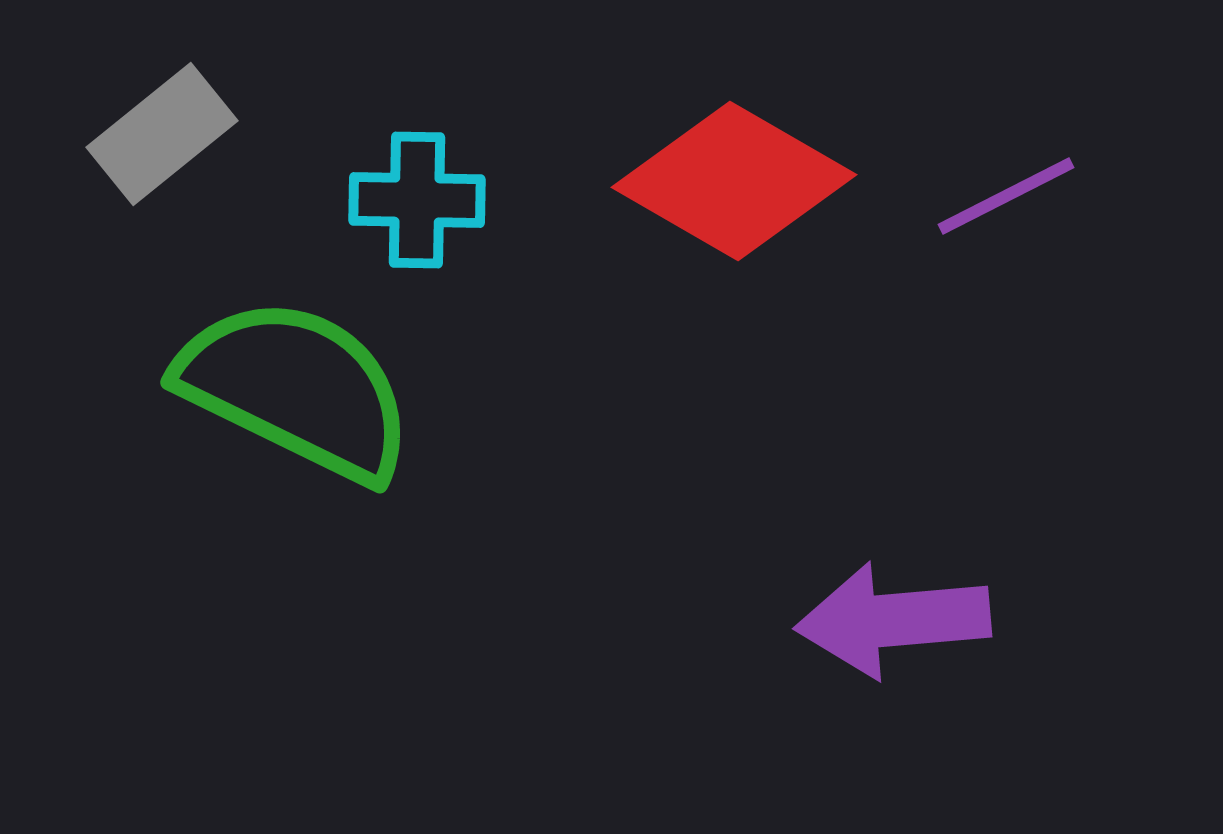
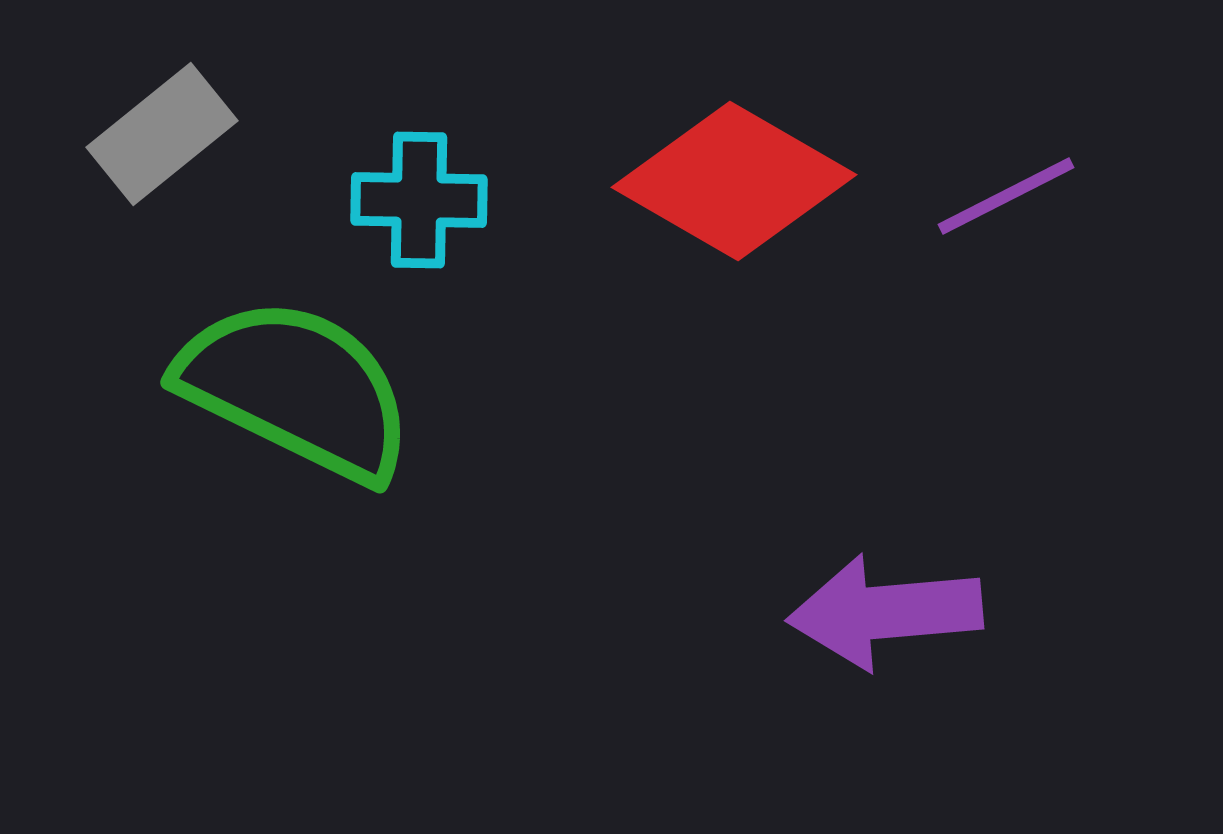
cyan cross: moved 2 px right
purple arrow: moved 8 px left, 8 px up
